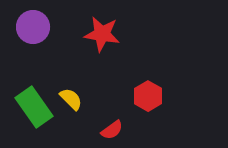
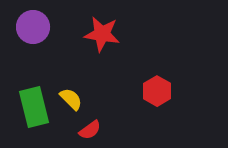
red hexagon: moved 9 px right, 5 px up
green rectangle: rotated 21 degrees clockwise
red semicircle: moved 22 px left
